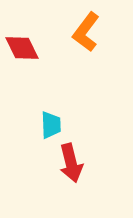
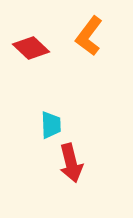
orange L-shape: moved 3 px right, 4 px down
red diamond: moved 9 px right; rotated 21 degrees counterclockwise
